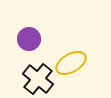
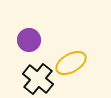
purple circle: moved 1 px down
